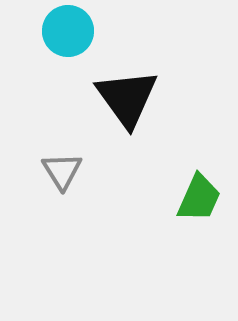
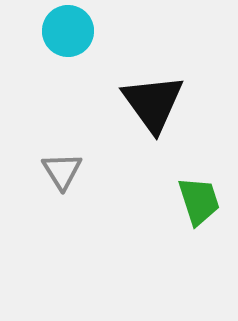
black triangle: moved 26 px right, 5 px down
green trapezoid: moved 3 px down; rotated 42 degrees counterclockwise
